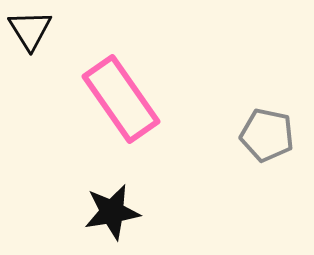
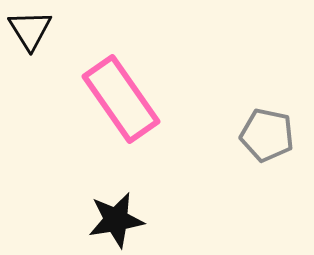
black star: moved 4 px right, 8 px down
